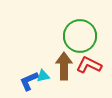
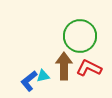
red L-shape: moved 3 px down
blue L-shape: rotated 15 degrees counterclockwise
